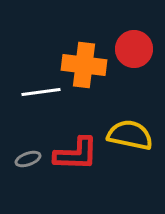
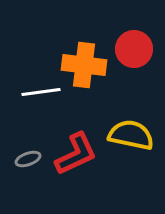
yellow semicircle: moved 1 px right
red L-shape: rotated 27 degrees counterclockwise
